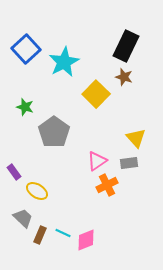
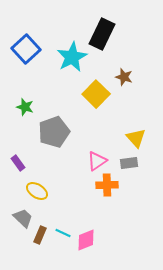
black rectangle: moved 24 px left, 12 px up
cyan star: moved 8 px right, 5 px up
gray pentagon: rotated 16 degrees clockwise
purple rectangle: moved 4 px right, 9 px up
orange cross: rotated 25 degrees clockwise
